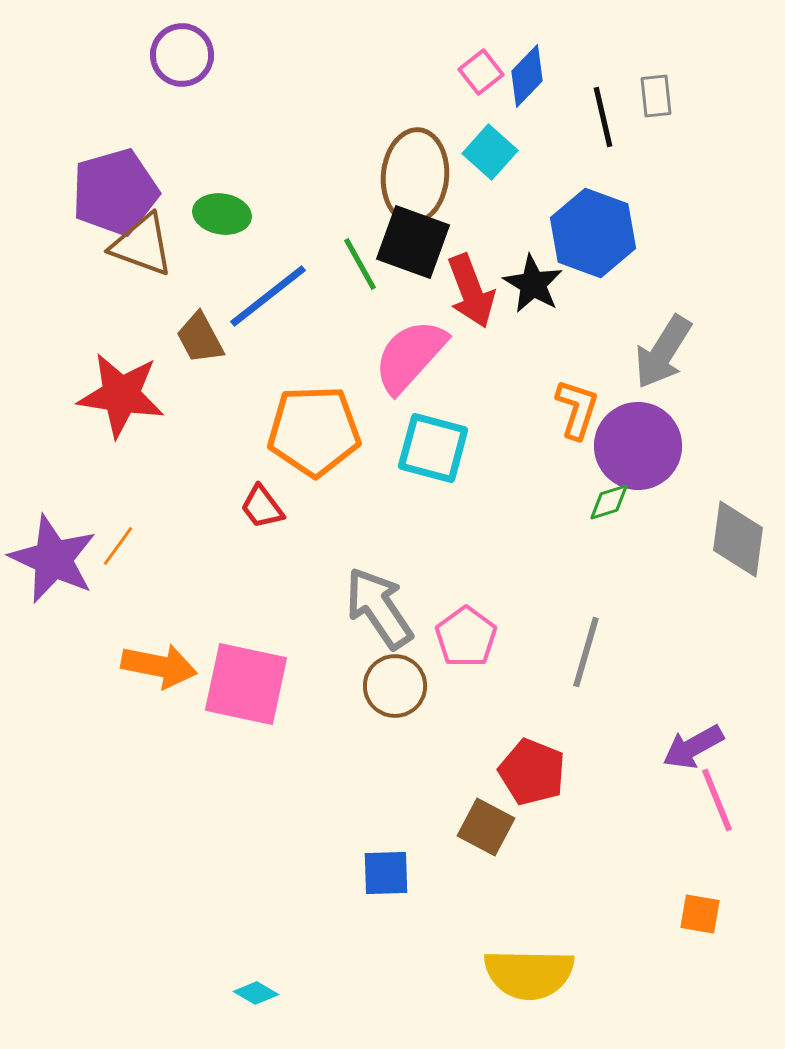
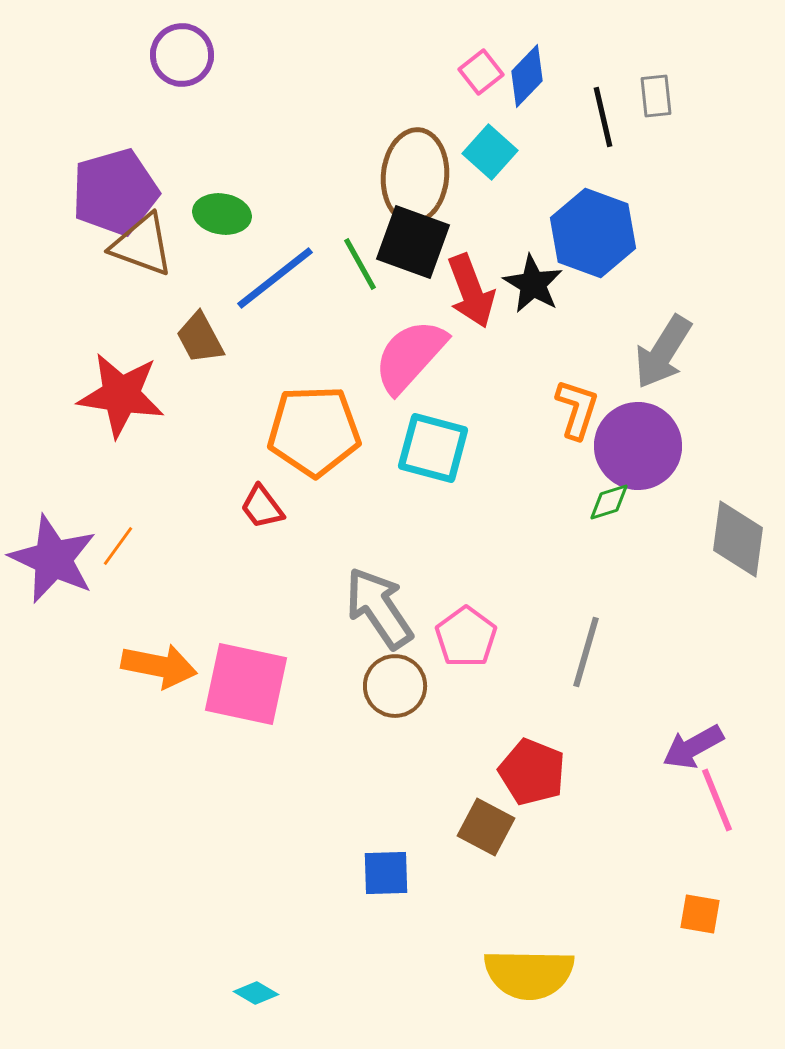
blue line at (268, 296): moved 7 px right, 18 px up
